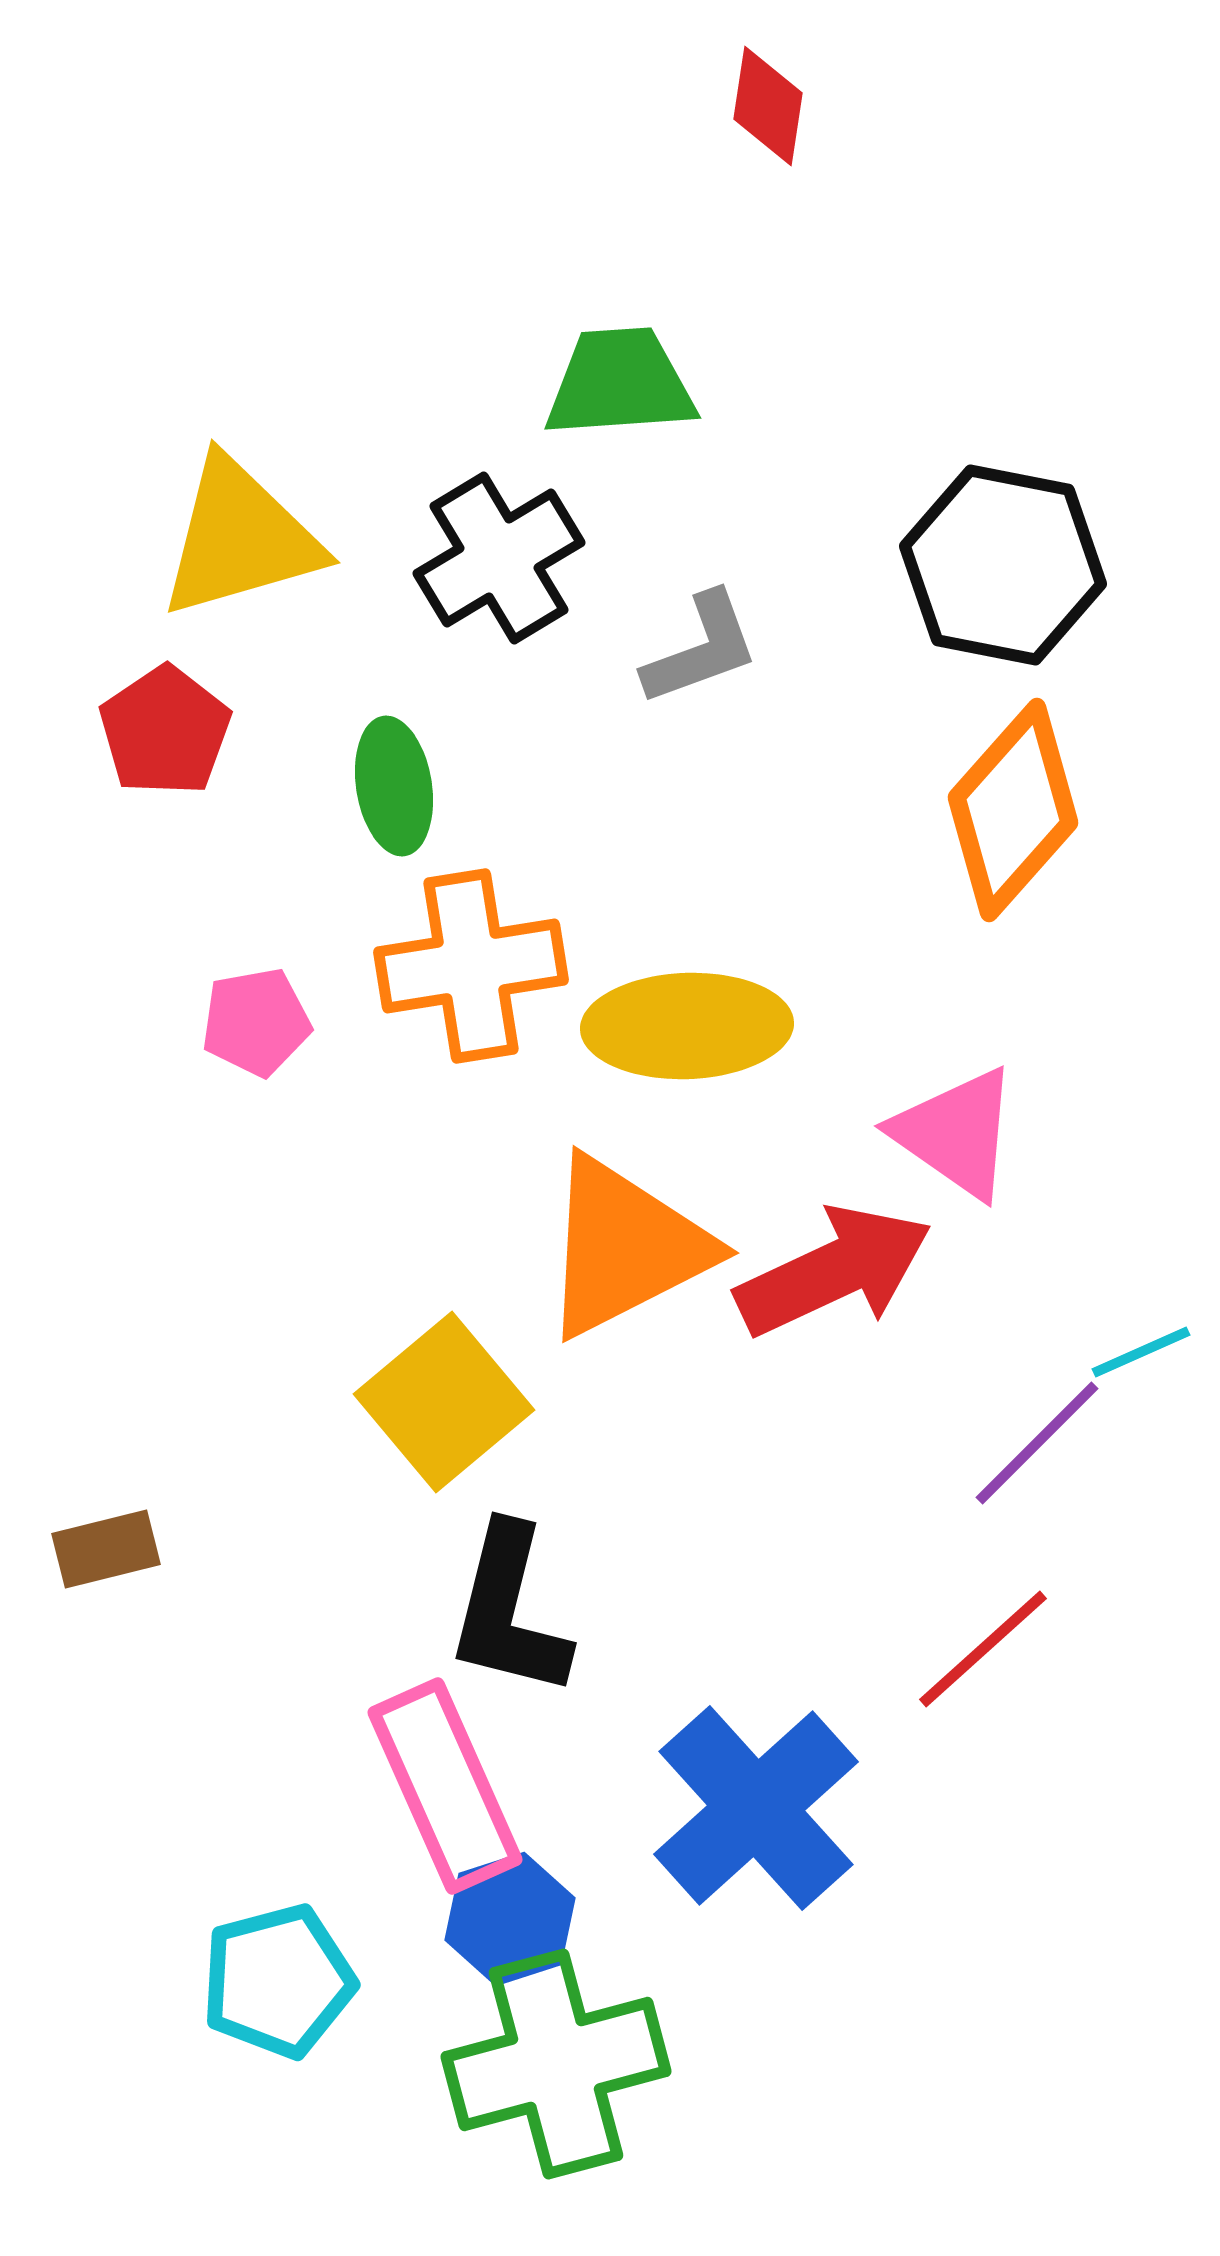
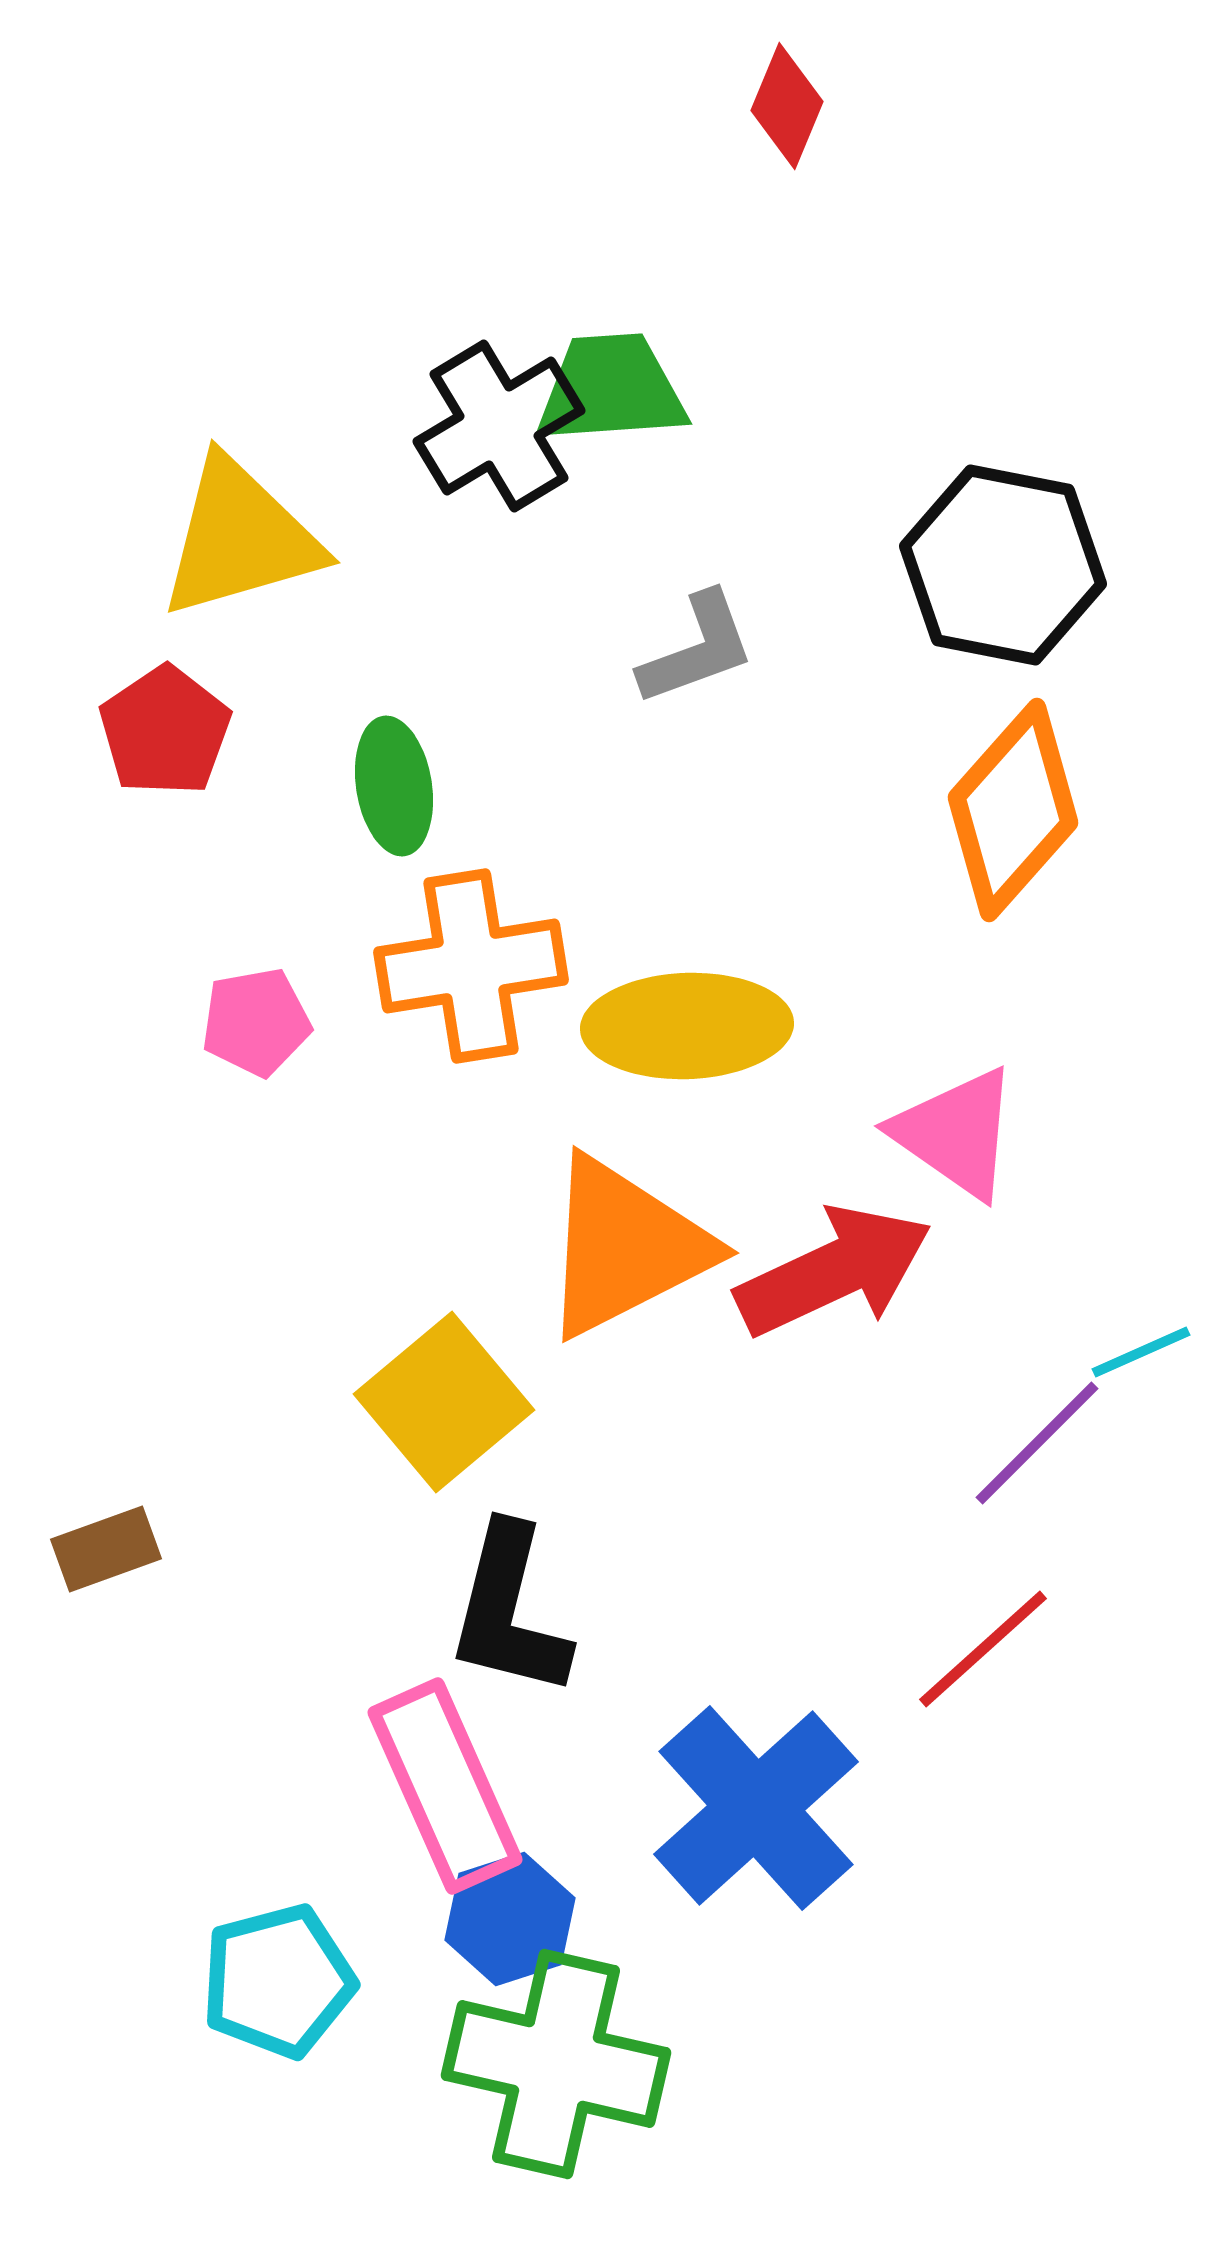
red diamond: moved 19 px right; rotated 14 degrees clockwise
green trapezoid: moved 9 px left, 6 px down
black cross: moved 132 px up
gray L-shape: moved 4 px left
brown rectangle: rotated 6 degrees counterclockwise
green cross: rotated 28 degrees clockwise
